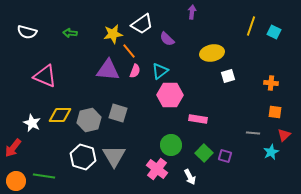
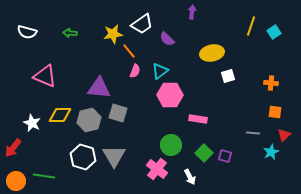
cyan square: rotated 32 degrees clockwise
purple triangle: moved 9 px left, 18 px down
